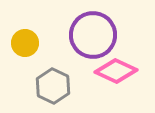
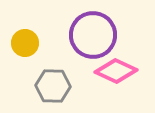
gray hexagon: rotated 24 degrees counterclockwise
